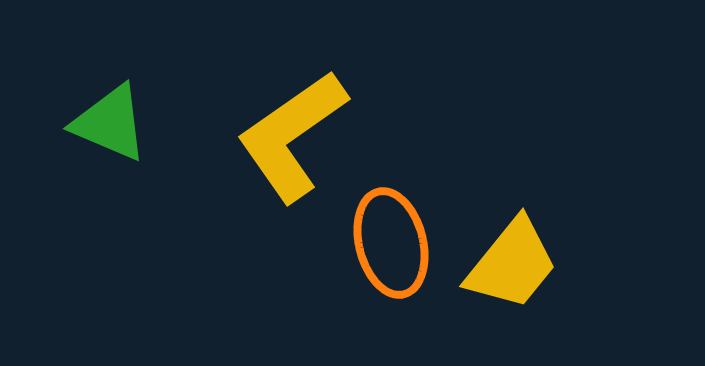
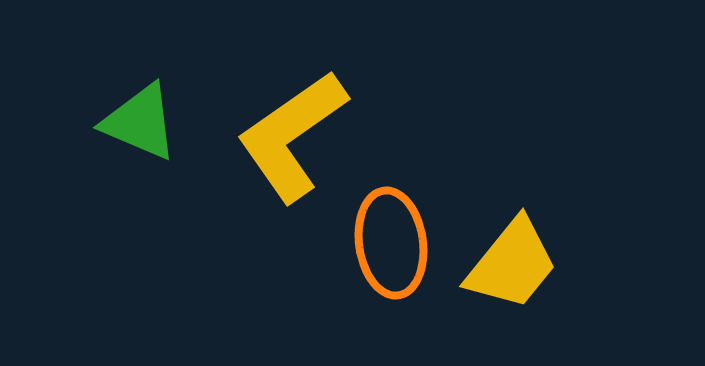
green triangle: moved 30 px right, 1 px up
orange ellipse: rotated 6 degrees clockwise
